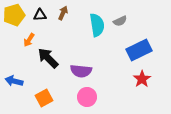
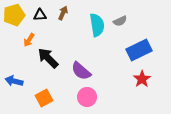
purple semicircle: rotated 35 degrees clockwise
